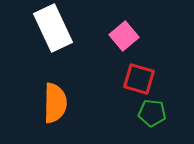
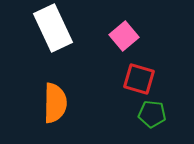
green pentagon: moved 1 px down
